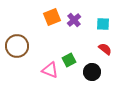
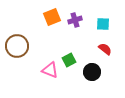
purple cross: moved 1 px right; rotated 24 degrees clockwise
